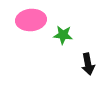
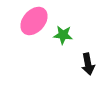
pink ellipse: moved 3 px right, 1 px down; rotated 44 degrees counterclockwise
